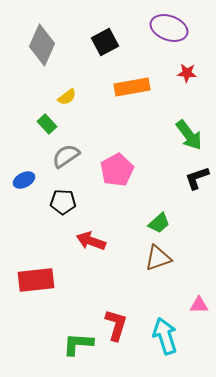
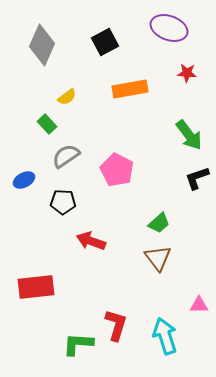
orange rectangle: moved 2 px left, 2 px down
pink pentagon: rotated 16 degrees counterclockwise
brown triangle: rotated 48 degrees counterclockwise
red rectangle: moved 7 px down
